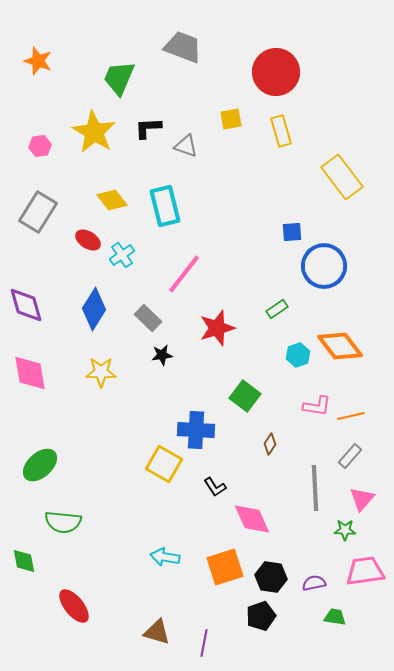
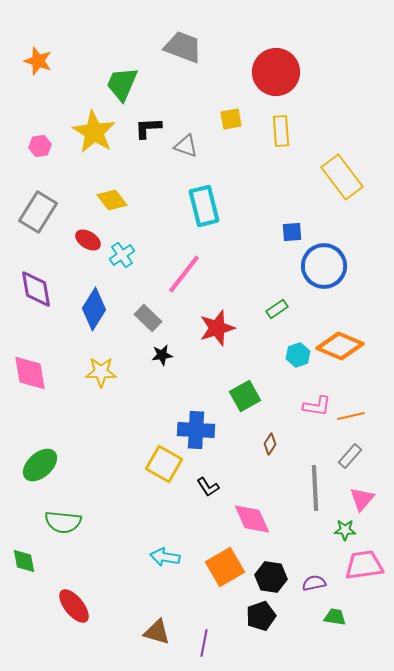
green trapezoid at (119, 78): moved 3 px right, 6 px down
yellow rectangle at (281, 131): rotated 12 degrees clockwise
cyan rectangle at (165, 206): moved 39 px right
purple diamond at (26, 305): moved 10 px right, 16 px up; rotated 6 degrees clockwise
orange diamond at (340, 346): rotated 30 degrees counterclockwise
green square at (245, 396): rotated 24 degrees clockwise
black L-shape at (215, 487): moved 7 px left
orange square at (225, 567): rotated 12 degrees counterclockwise
pink trapezoid at (365, 571): moved 1 px left, 6 px up
